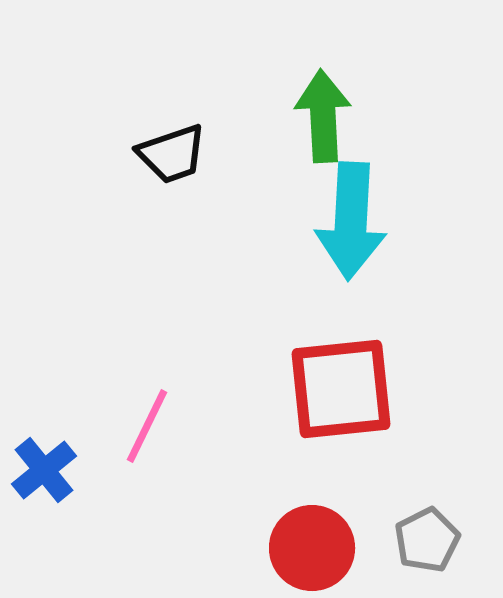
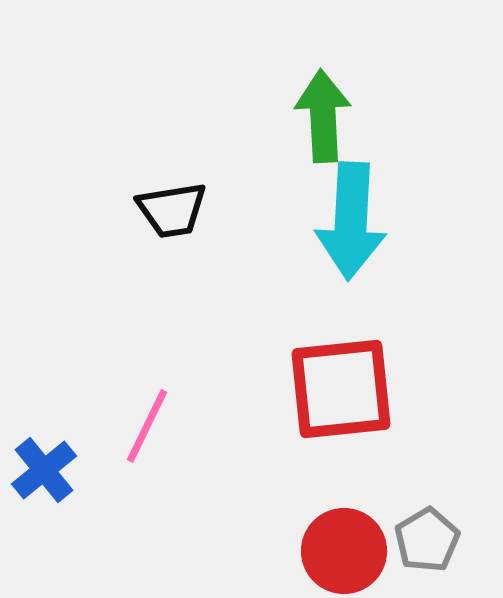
black trapezoid: moved 56 px down; rotated 10 degrees clockwise
gray pentagon: rotated 4 degrees counterclockwise
red circle: moved 32 px right, 3 px down
